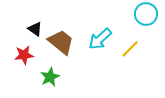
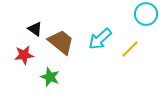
green star: rotated 24 degrees counterclockwise
